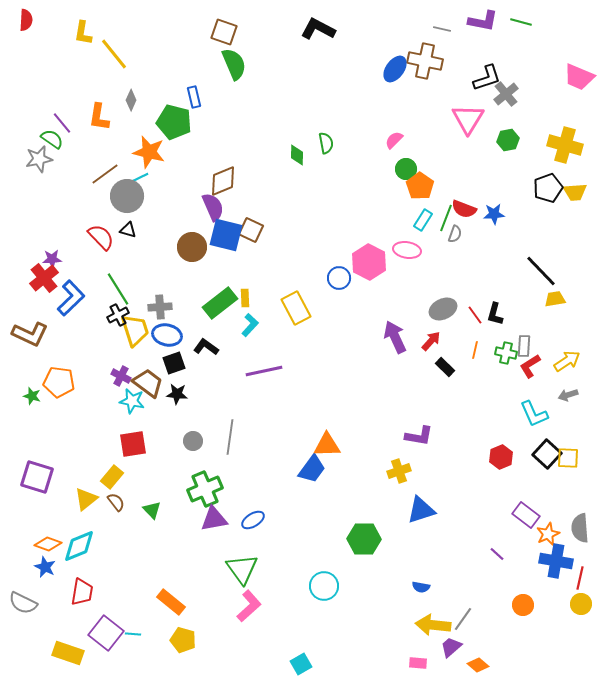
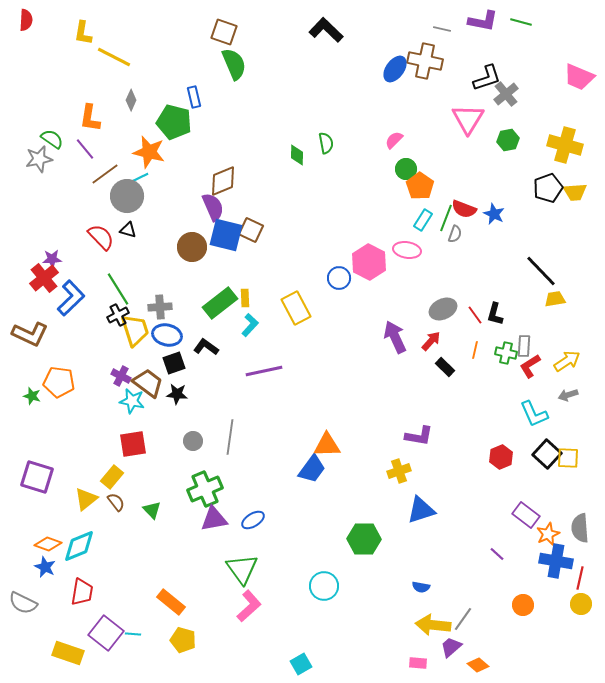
black L-shape at (318, 29): moved 8 px right, 1 px down; rotated 16 degrees clockwise
yellow line at (114, 54): moved 3 px down; rotated 24 degrees counterclockwise
orange L-shape at (99, 117): moved 9 px left, 1 px down
purple line at (62, 123): moved 23 px right, 26 px down
blue star at (494, 214): rotated 30 degrees clockwise
